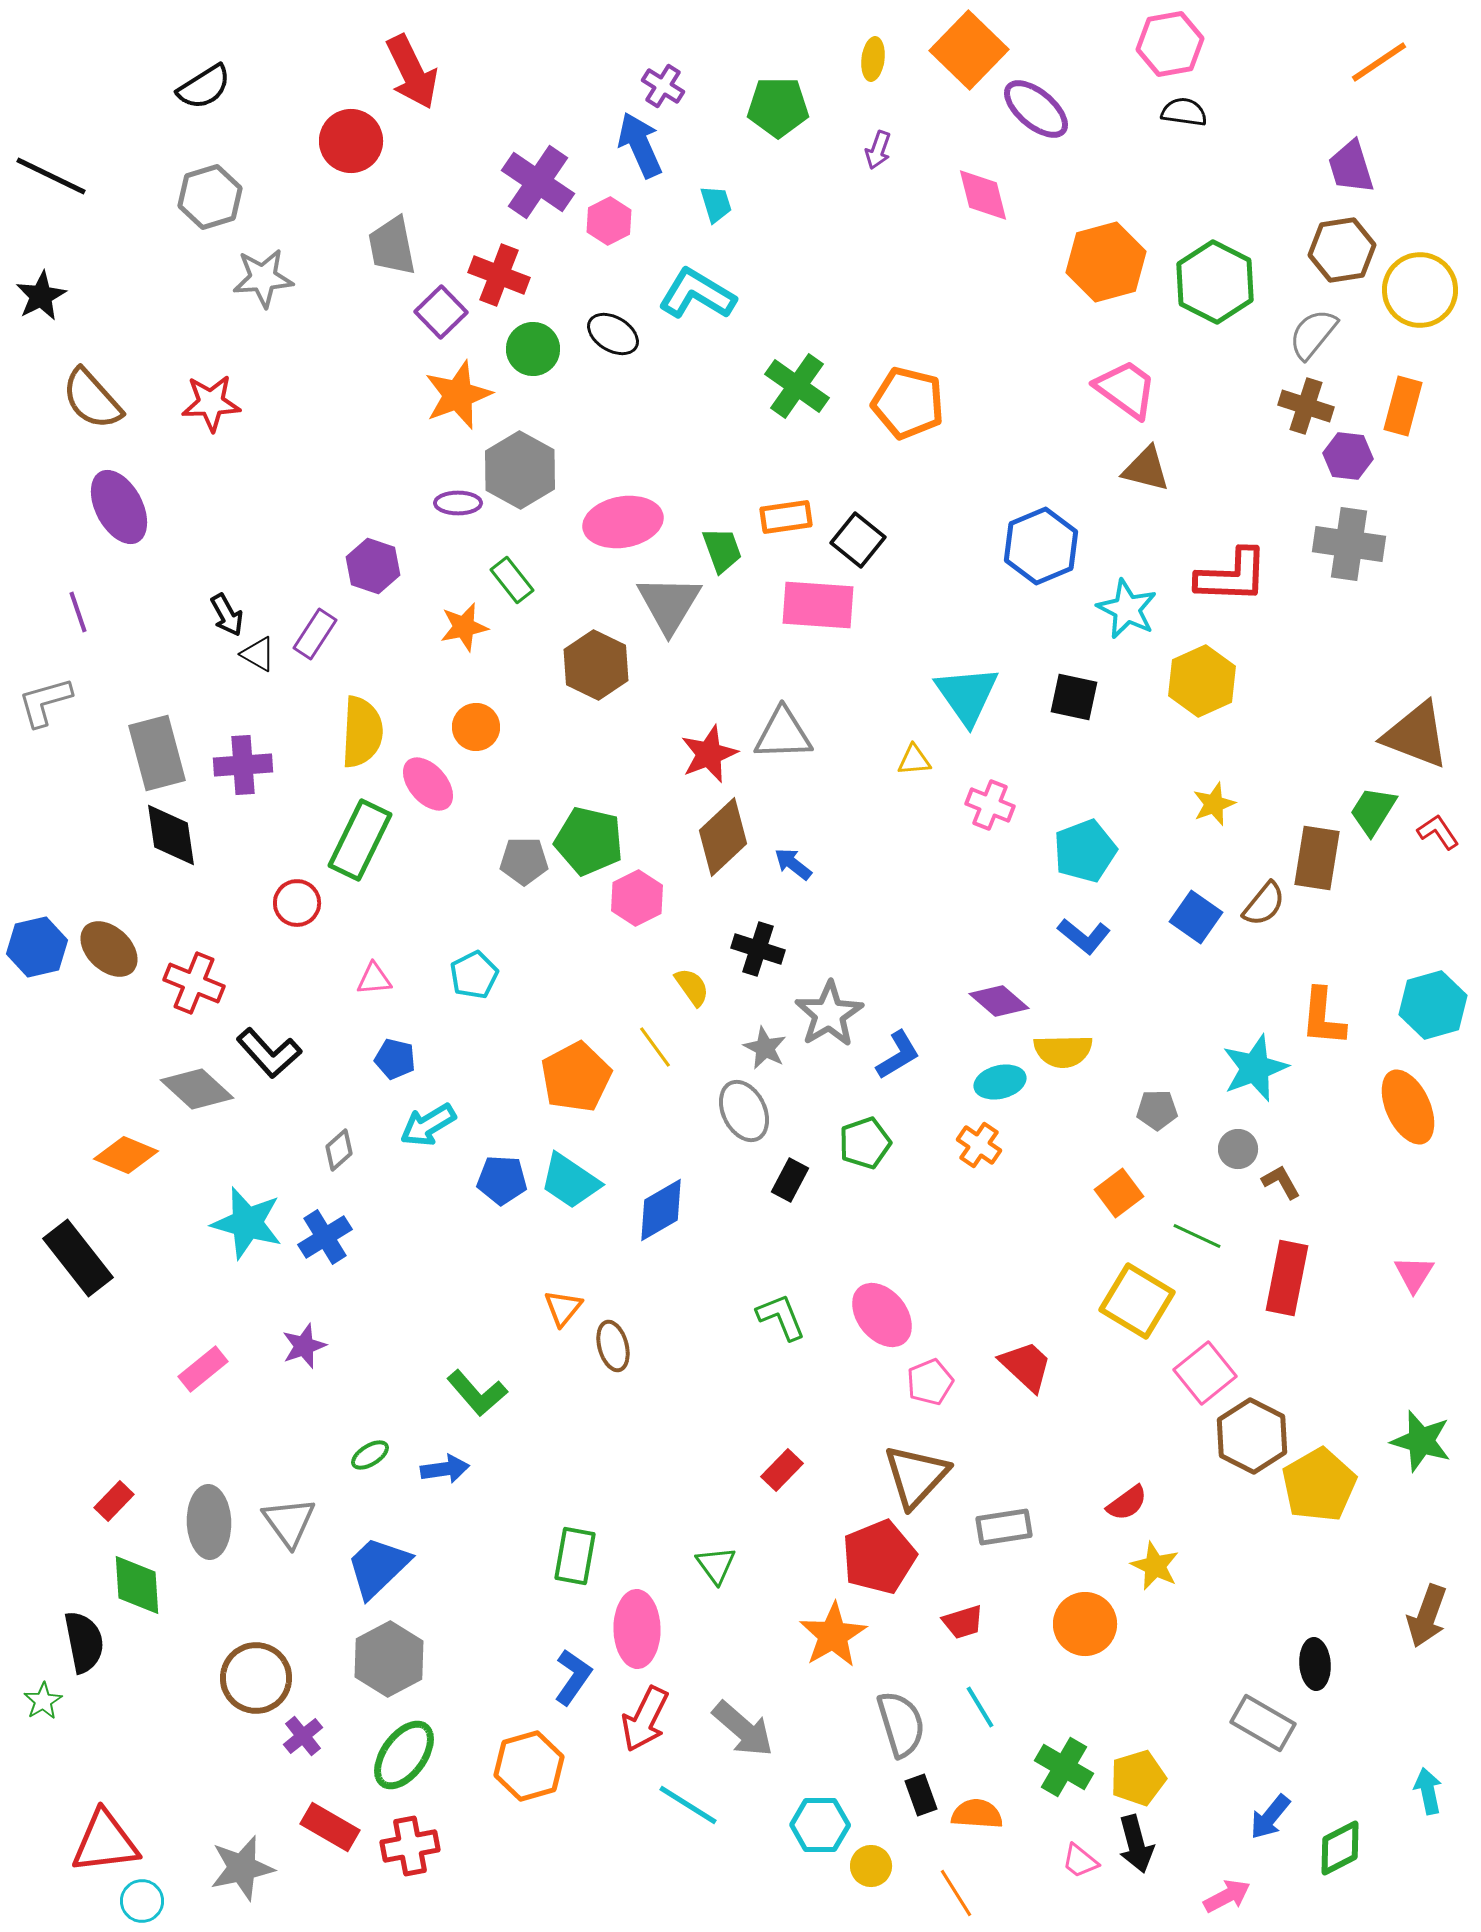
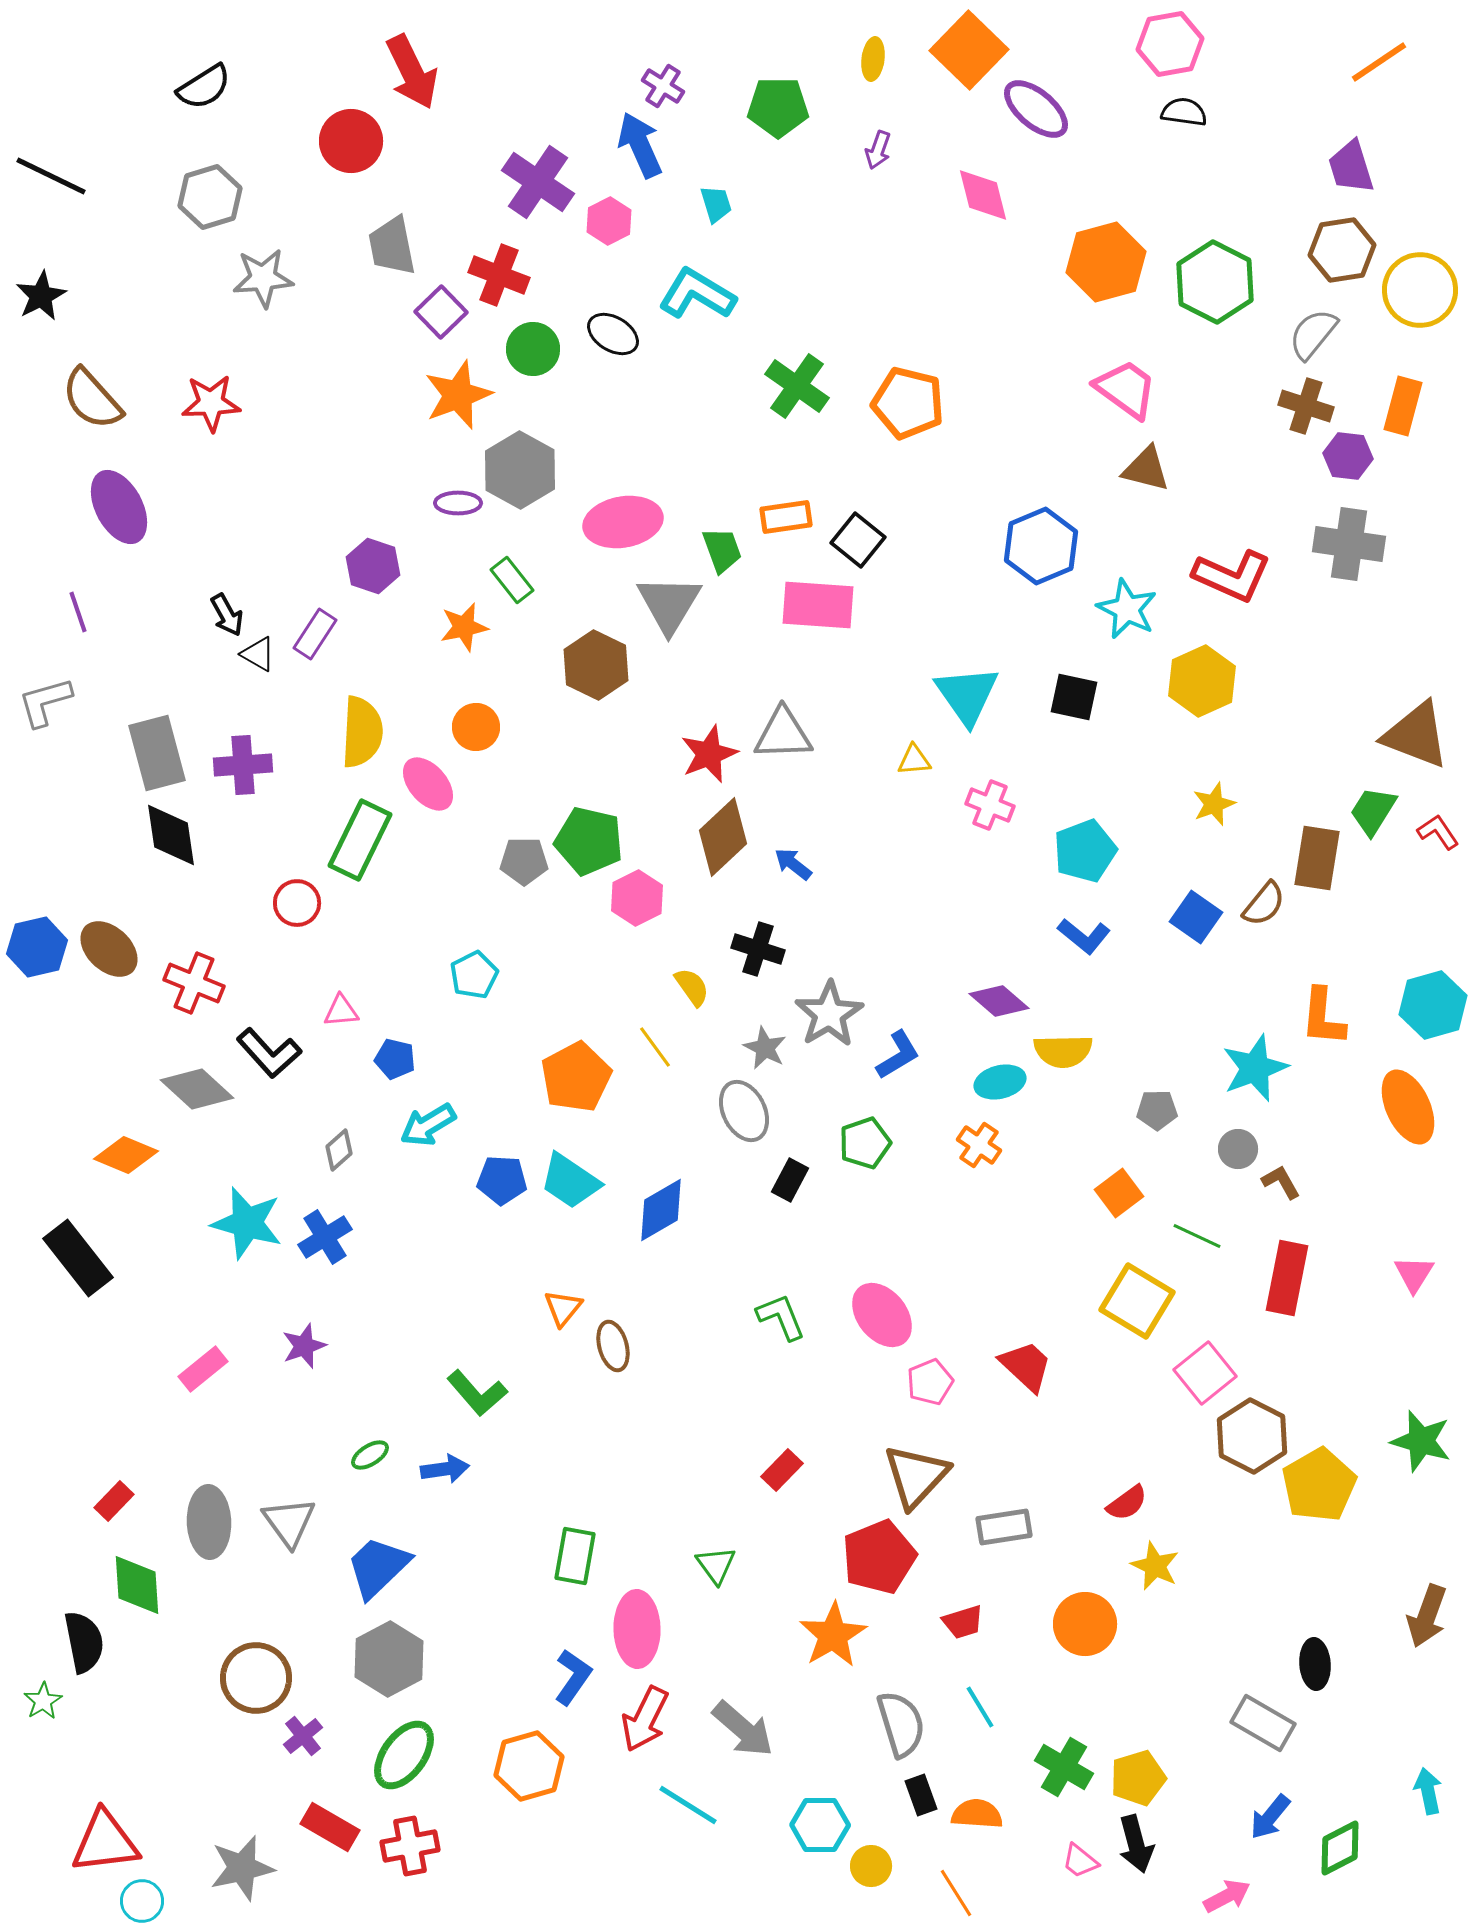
red L-shape at (1232, 576): rotated 22 degrees clockwise
pink triangle at (374, 979): moved 33 px left, 32 px down
